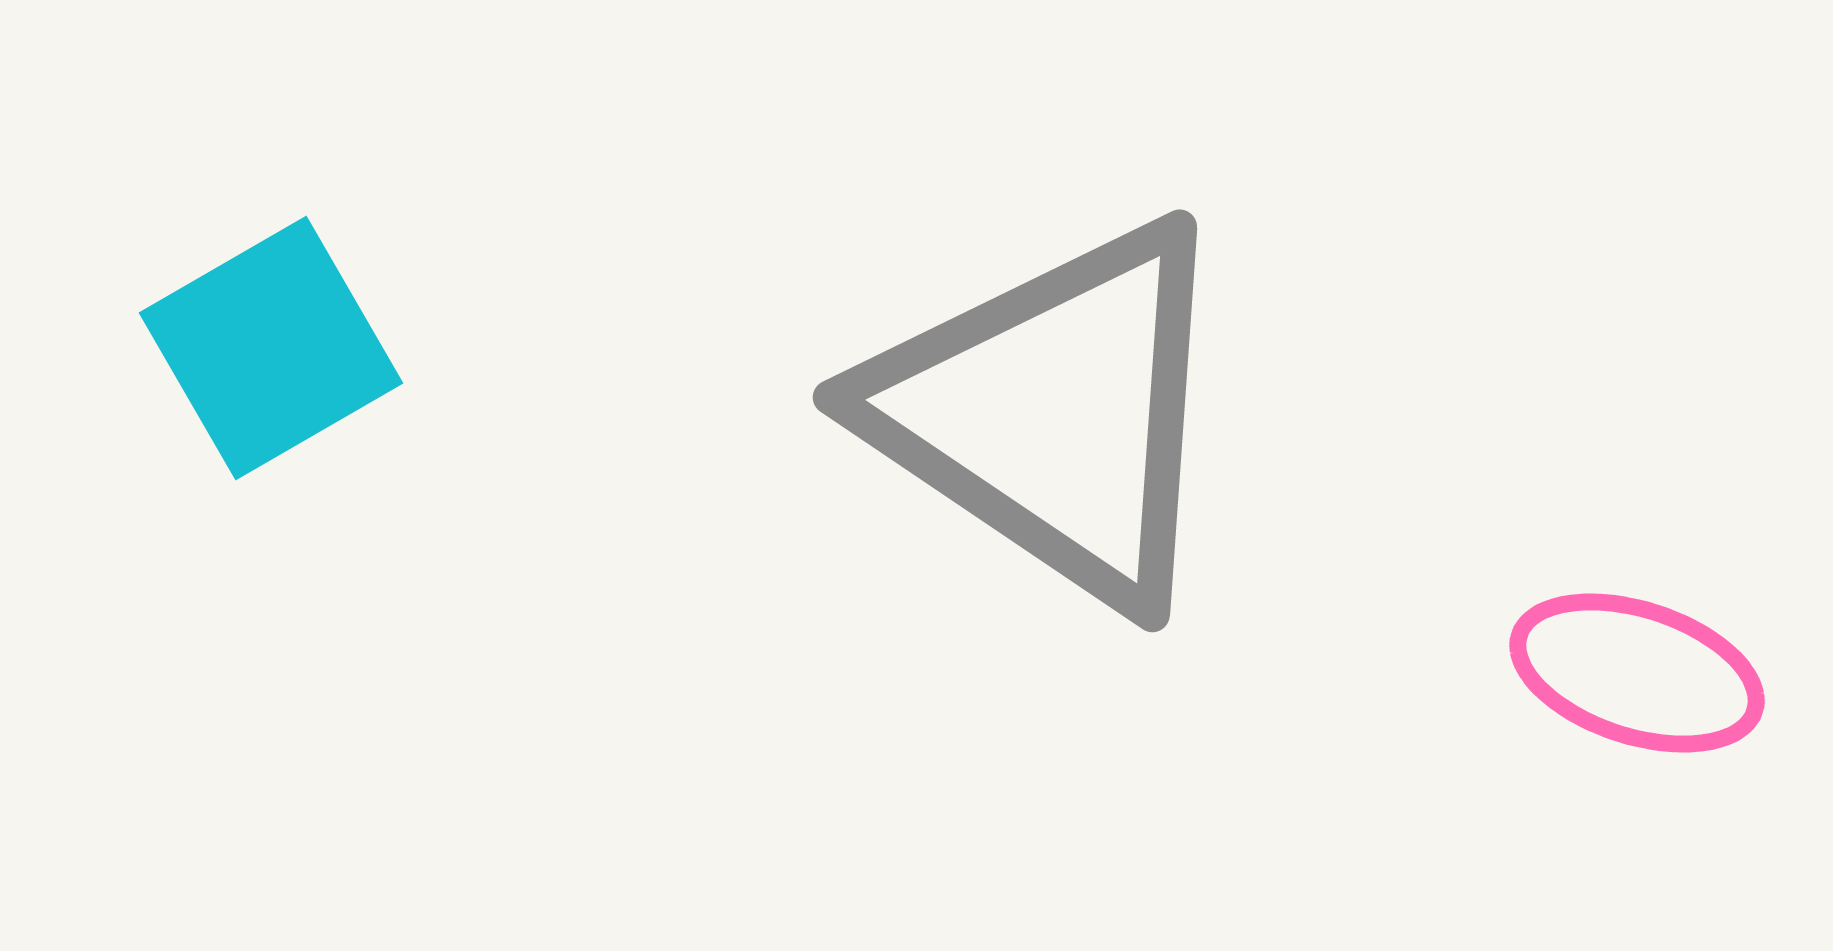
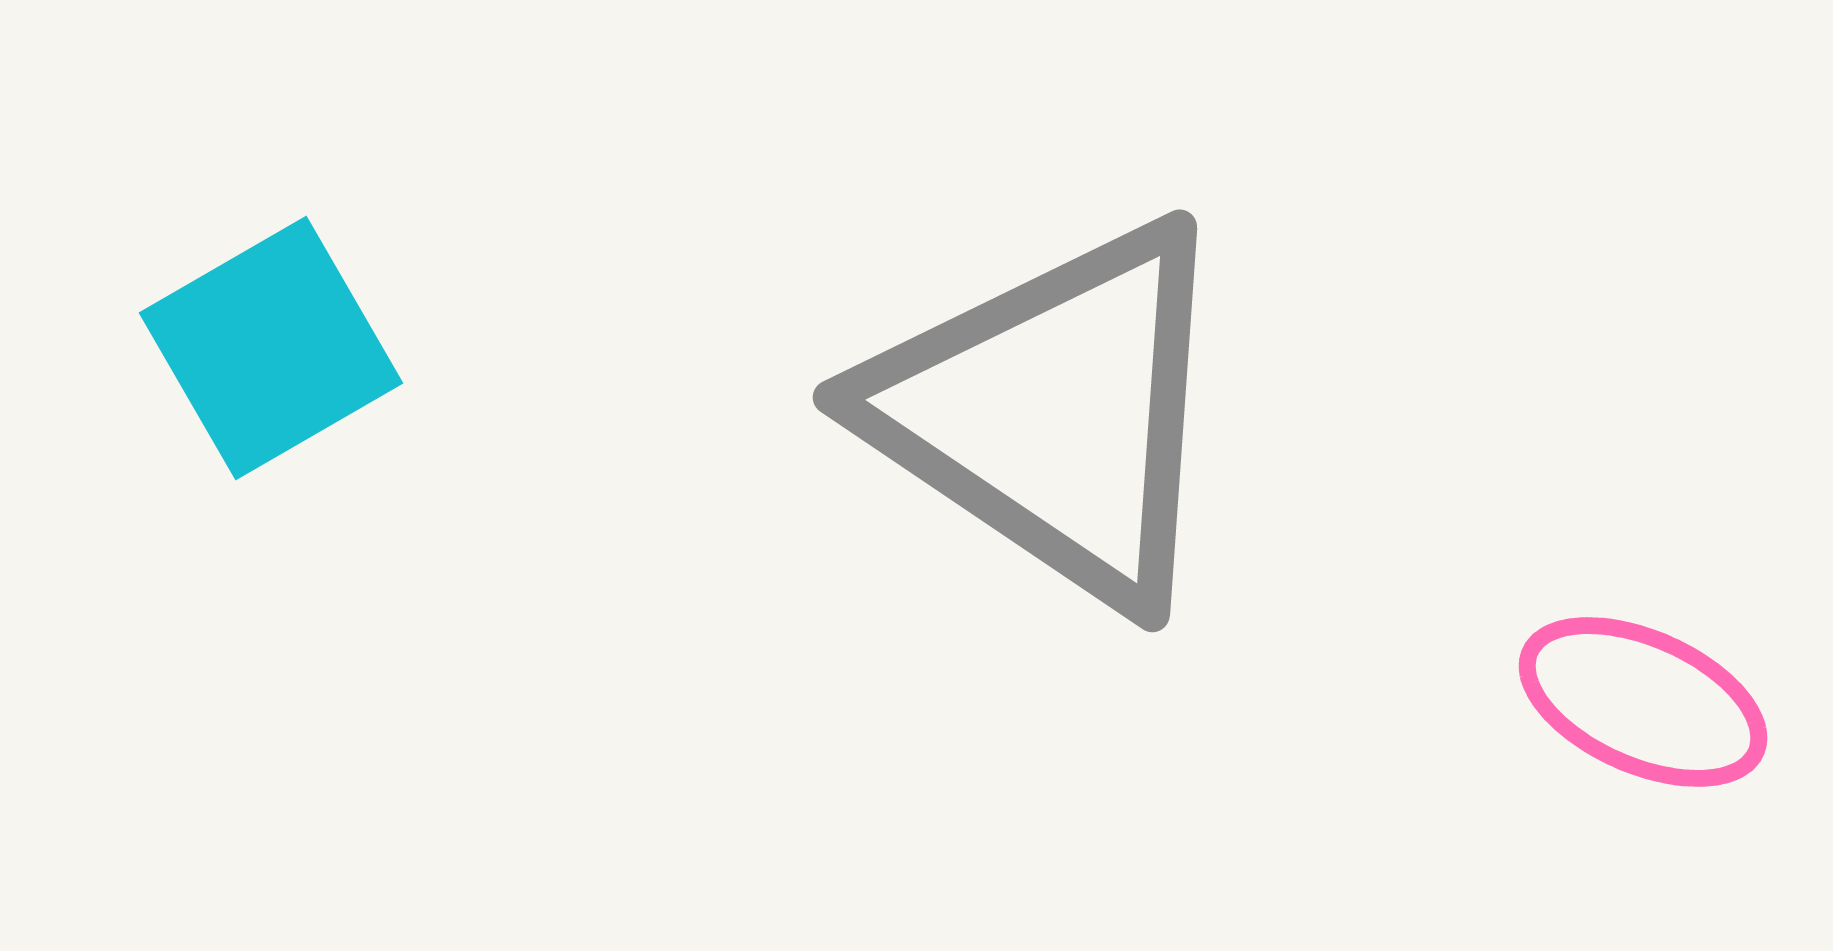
pink ellipse: moved 6 px right, 29 px down; rotated 6 degrees clockwise
